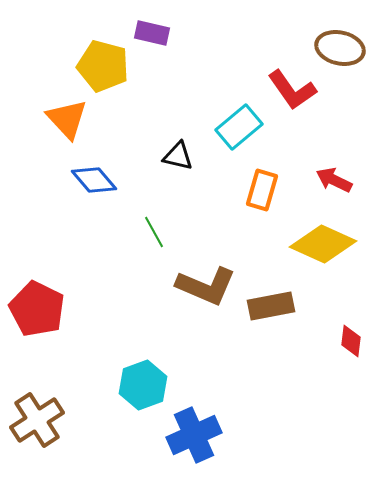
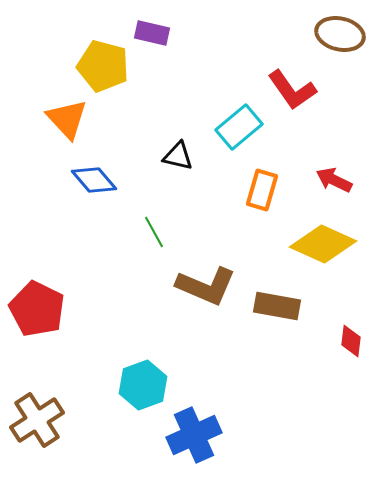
brown ellipse: moved 14 px up
brown rectangle: moved 6 px right; rotated 21 degrees clockwise
